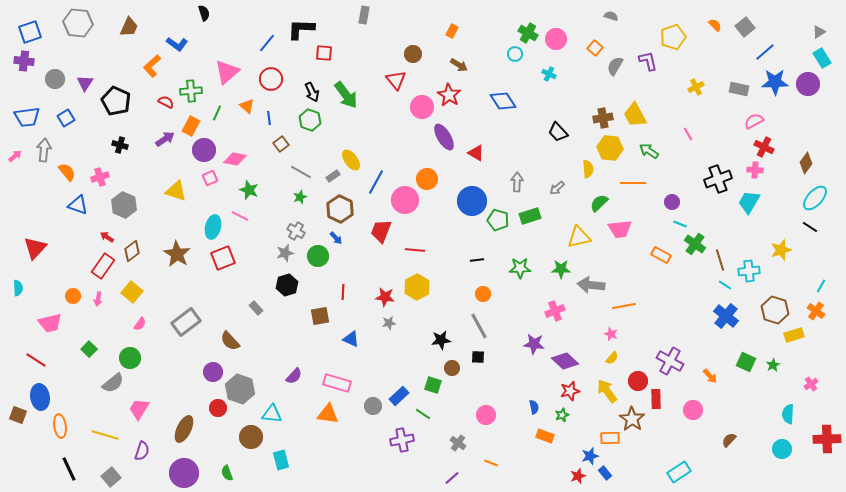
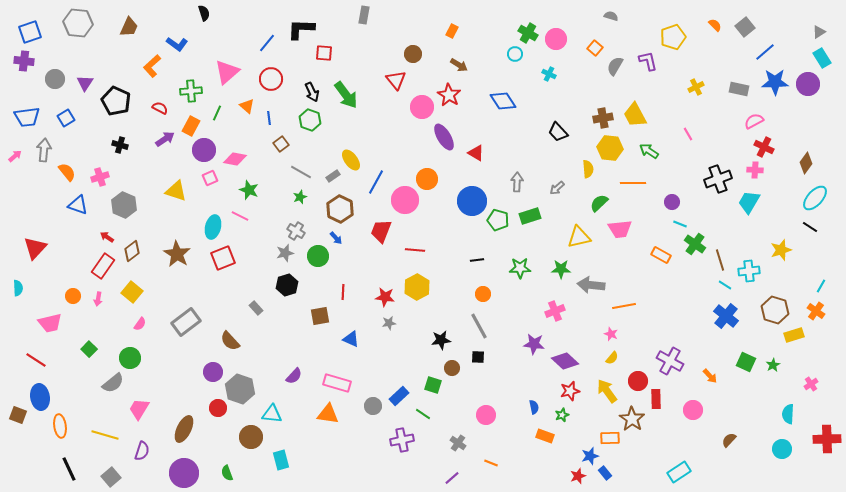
red semicircle at (166, 102): moved 6 px left, 6 px down
